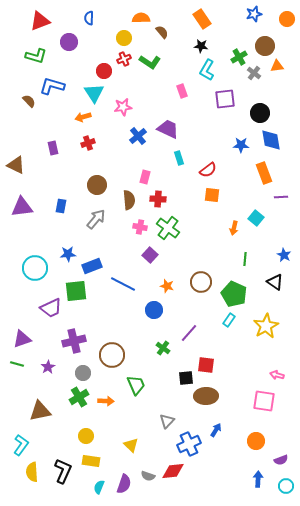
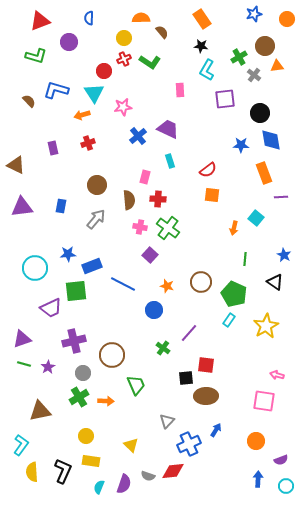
gray cross at (254, 73): moved 2 px down
blue L-shape at (52, 86): moved 4 px right, 4 px down
pink rectangle at (182, 91): moved 2 px left, 1 px up; rotated 16 degrees clockwise
orange arrow at (83, 117): moved 1 px left, 2 px up
cyan rectangle at (179, 158): moved 9 px left, 3 px down
green line at (17, 364): moved 7 px right
